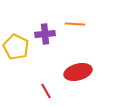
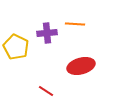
purple cross: moved 2 px right, 1 px up
red ellipse: moved 3 px right, 6 px up
red line: rotated 28 degrees counterclockwise
